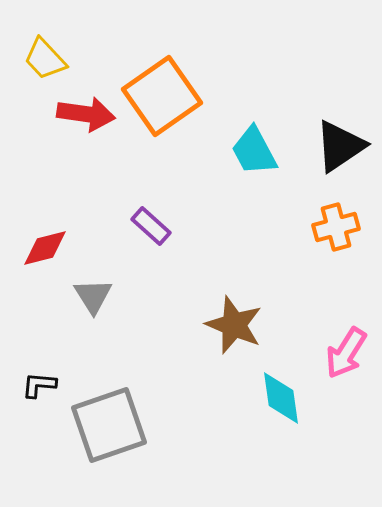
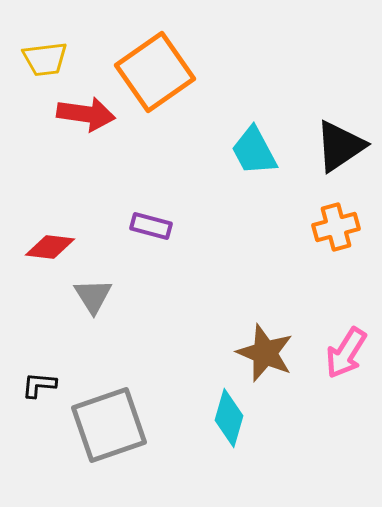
yellow trapezoid: rotated 54 degrees counterclockwise
orange square: moved 7 px left, 24 px up
purple rectangle: rotated 27 degrees counterclockwise
red diamond: moved 5 px right, 1 px up; rotated 21 degrees clockwise
brown star: moved 31 px right, 28 px down
cyan diamond: moved 52 px left, 20 px down; rotated 24 degrees clockwise
